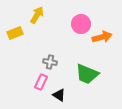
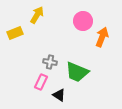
pink circle: moved 2 px right, 3 px up
orange arrow: rotated 54 degrees counterclockwise
green trapezoid: moved 10 px left, 2 px up
